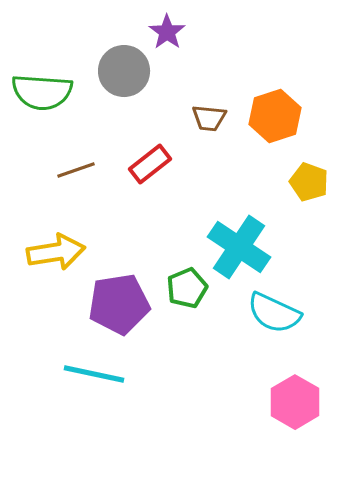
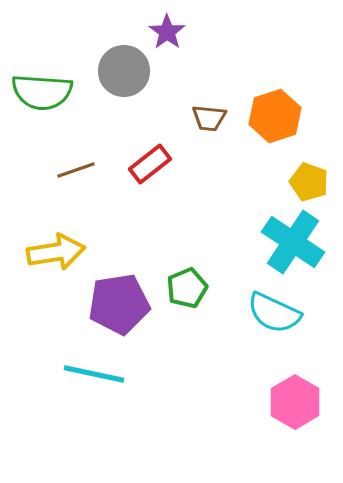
cyan cross: moved 54 px right, 5 px up
